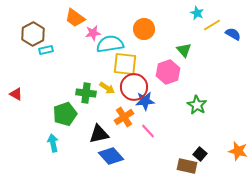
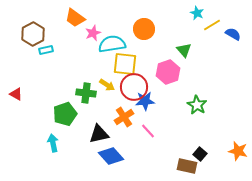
pink star: rotated 14 degrees counterclockwise
cyan semicircle: moved 2 px right
yellow arrow: moved 3 px up
